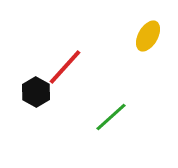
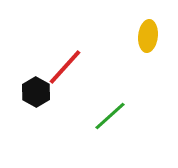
yellow ellipse: rotated 24 degrees counterclockwise
green line: moved 1 px left, 1 px up
